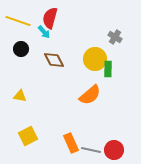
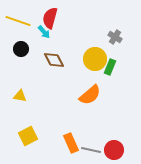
green rectangle: moved 2 px right, 2 px up; rotated 21 degrees clockwise
